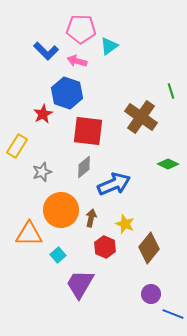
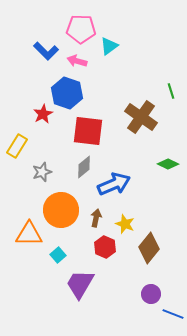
brown arrow: moved 5 px right
